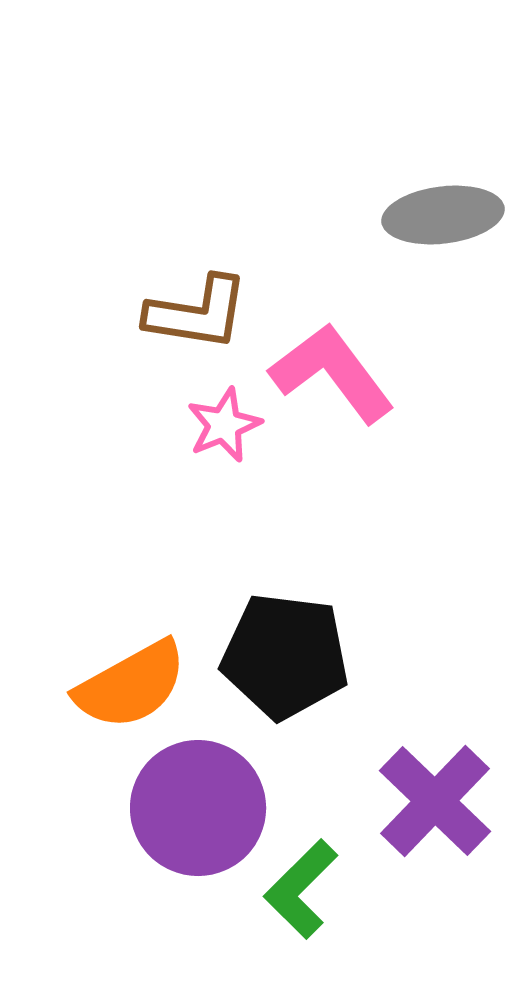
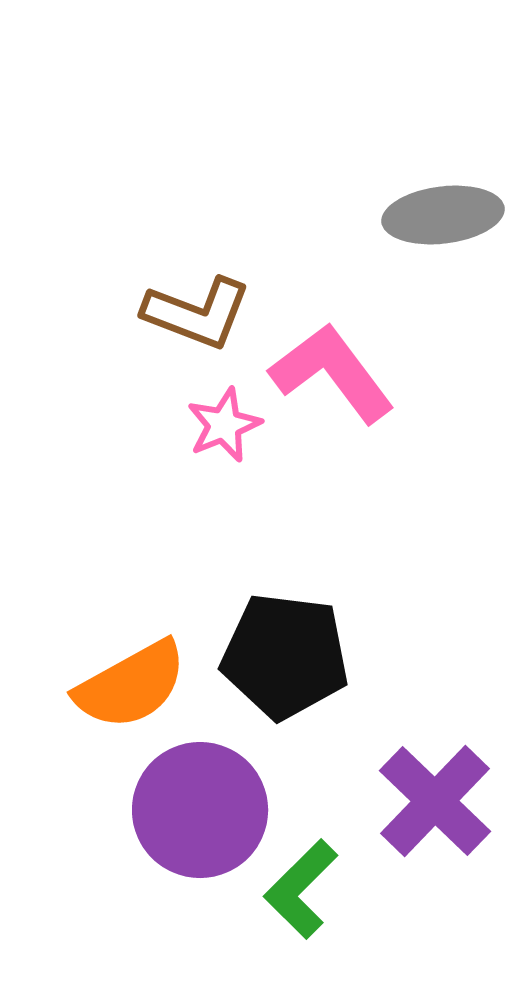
brown L-shape: rotated 12 degrees clockwise
purple circle: moved 2 px right, 2 px down
